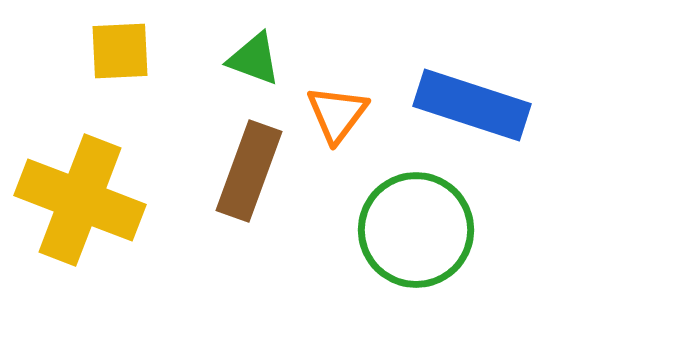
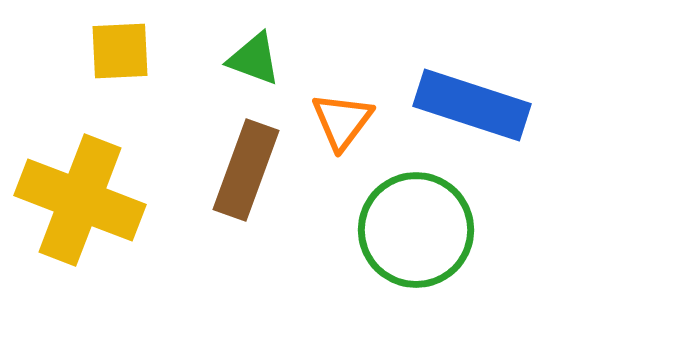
orange triangle: moved 5 px right, 7 px down
brown rectangle: moved 3 px left, 1 px up
